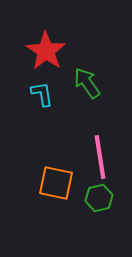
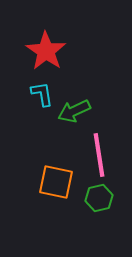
green arrow: moved 13 px left, 28 px down; rotated 80 degrees counterclockwise
pink line: moved 1 px left, 2 px up
orange square: moved 1 px up
